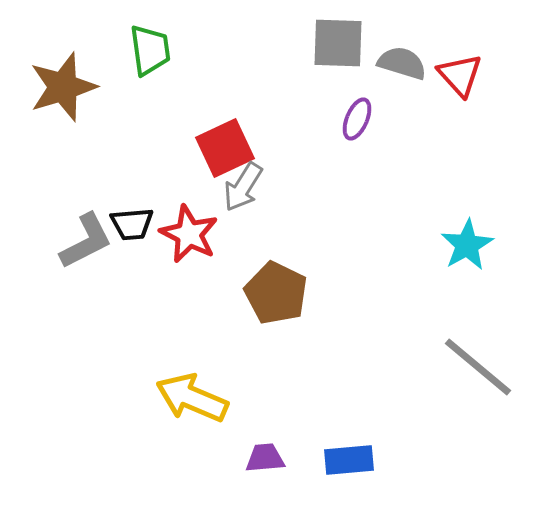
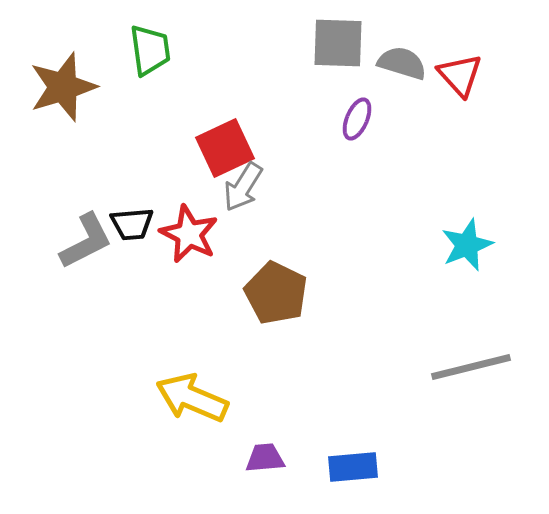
cyan star: rotated 8 degrees clockwise
gray line: moved 7 px left; rotated 54 degrees counterclockwise
blue rectangle: moved 4 px right, 7 px down
